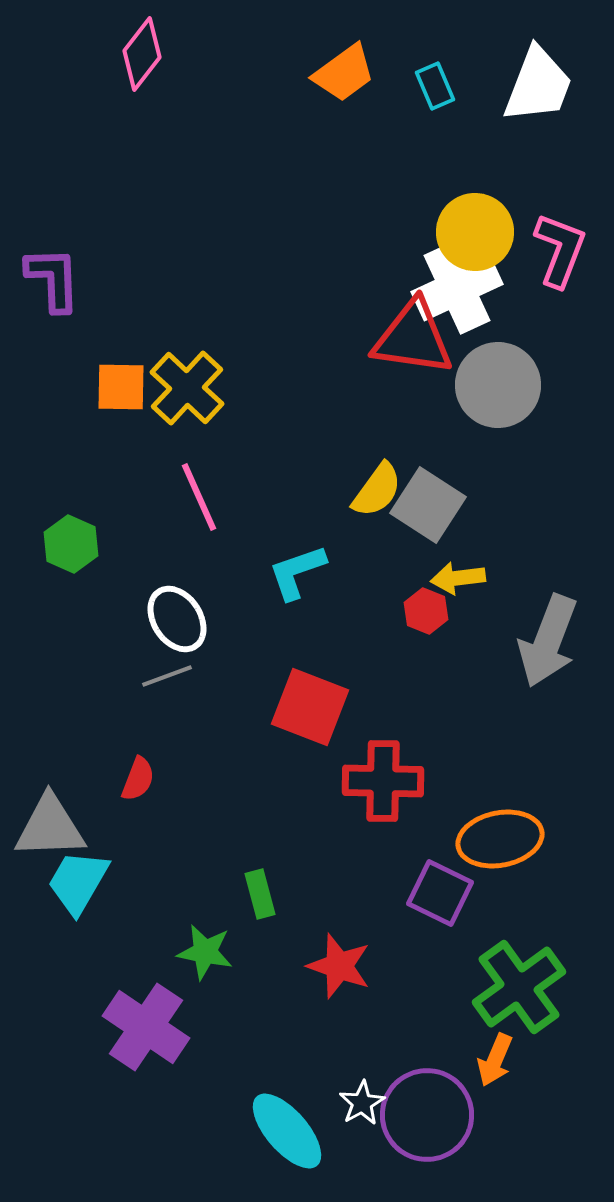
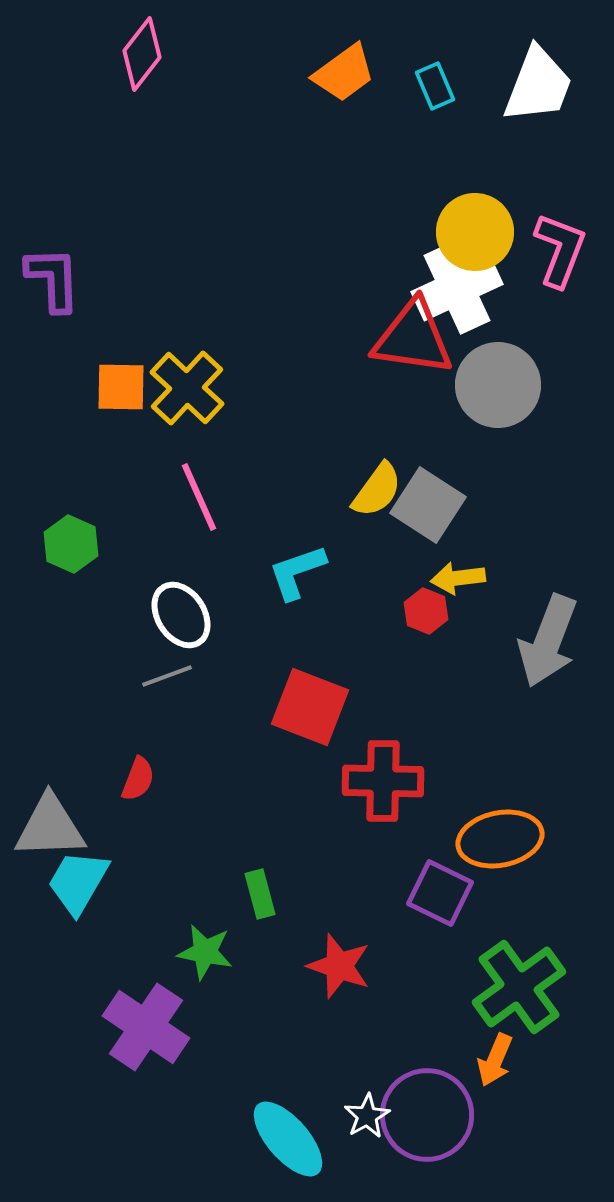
white ellipse: moved 4 px right, 4 px up
white star: moved 5 px right, 13 px down
cyan ellipse: moved 1 px right, 8 px down
